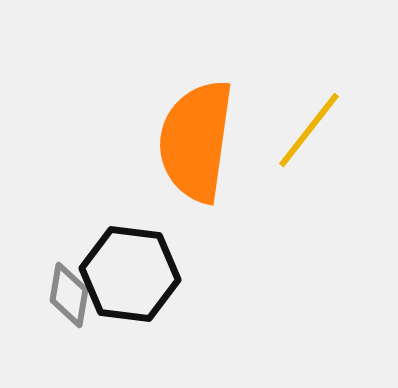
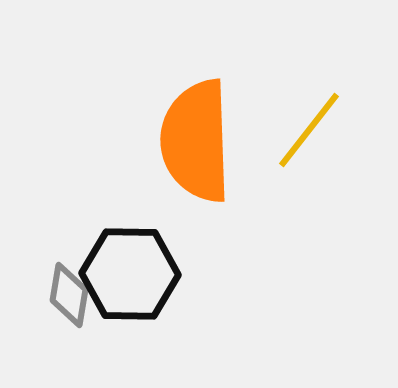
orange semicircle: rotated 10 degrees counterclockwise
black hexagon: rotated 6 degrees counterclockwise
